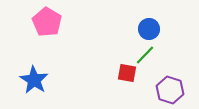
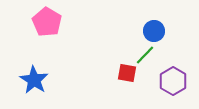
blue circle: moved 5 px right, 2 px down
purple hexagon: moved 3 px right, 9 px up; rotated 12 degrees clockwise
